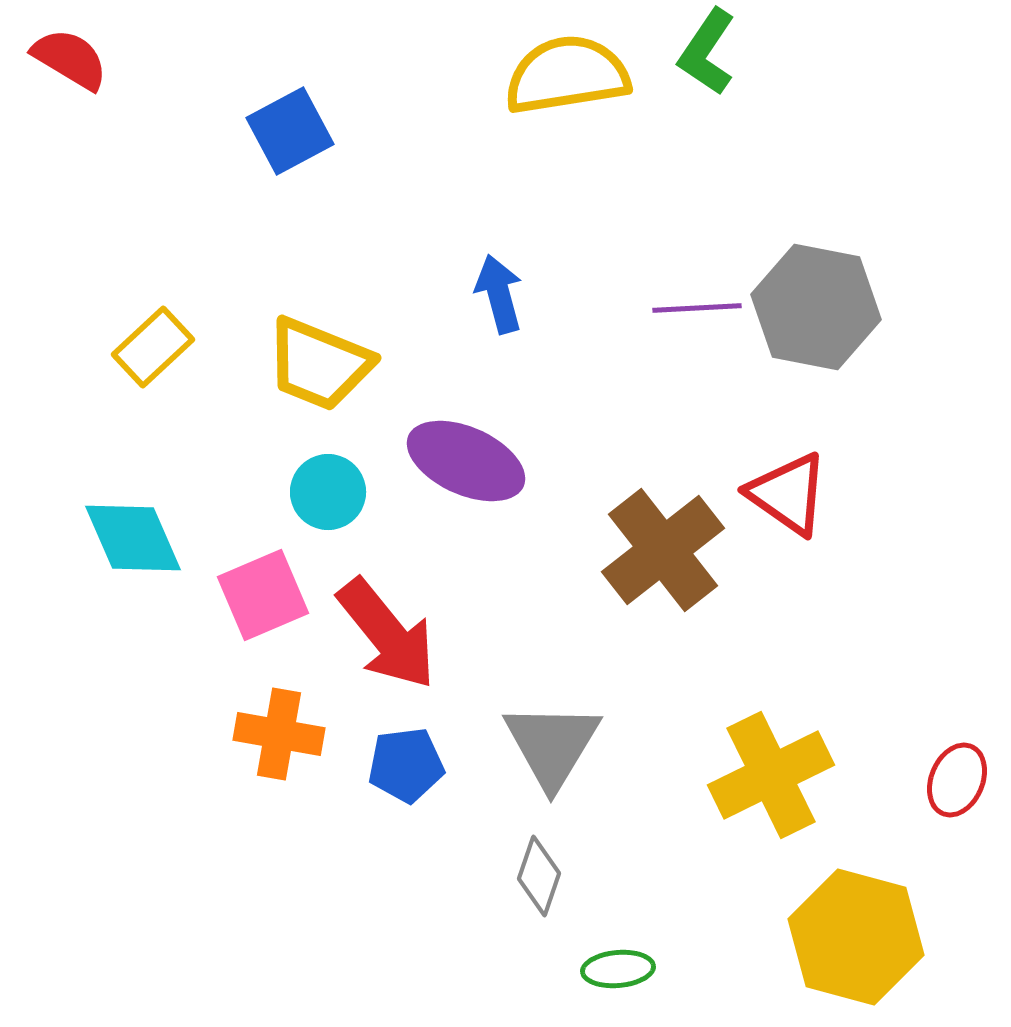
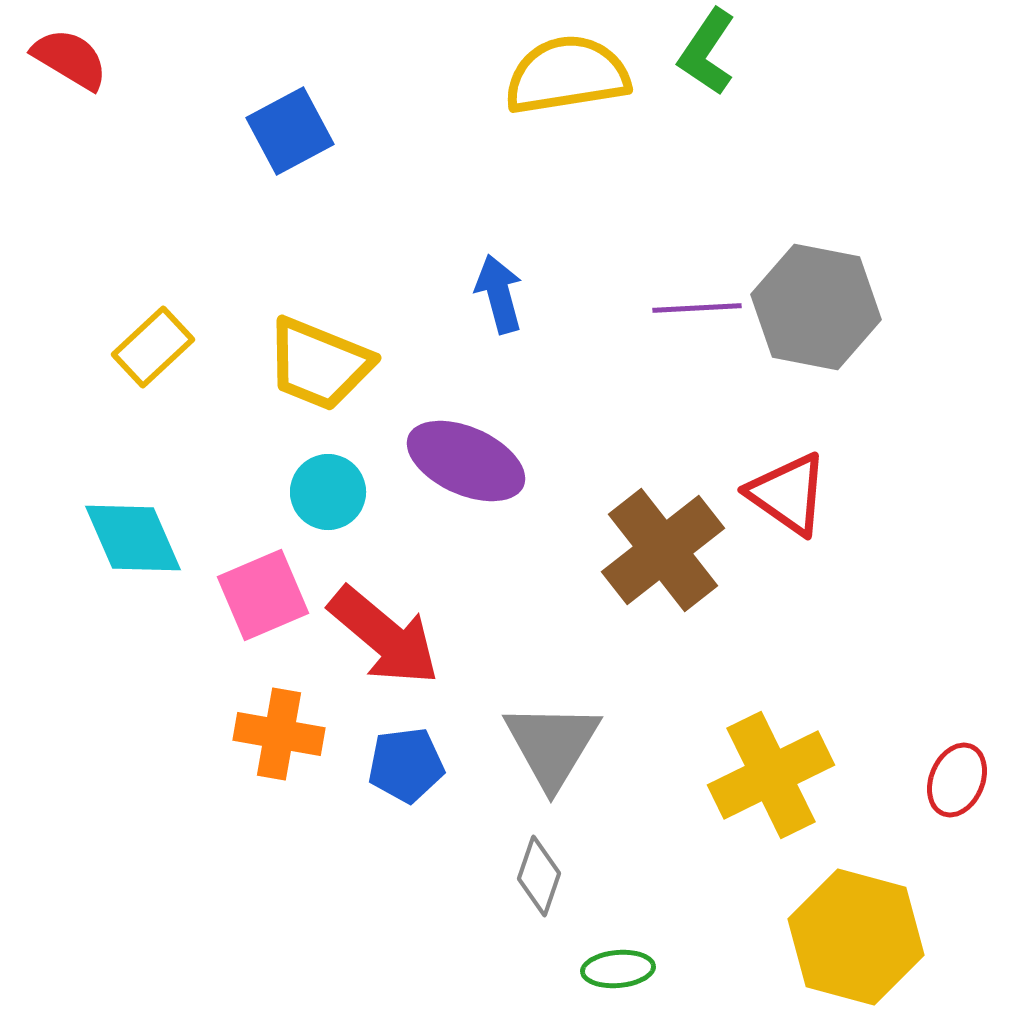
red arrow: moved 3 px left, 2 px down; rotated 11 degrees counterclockwise
